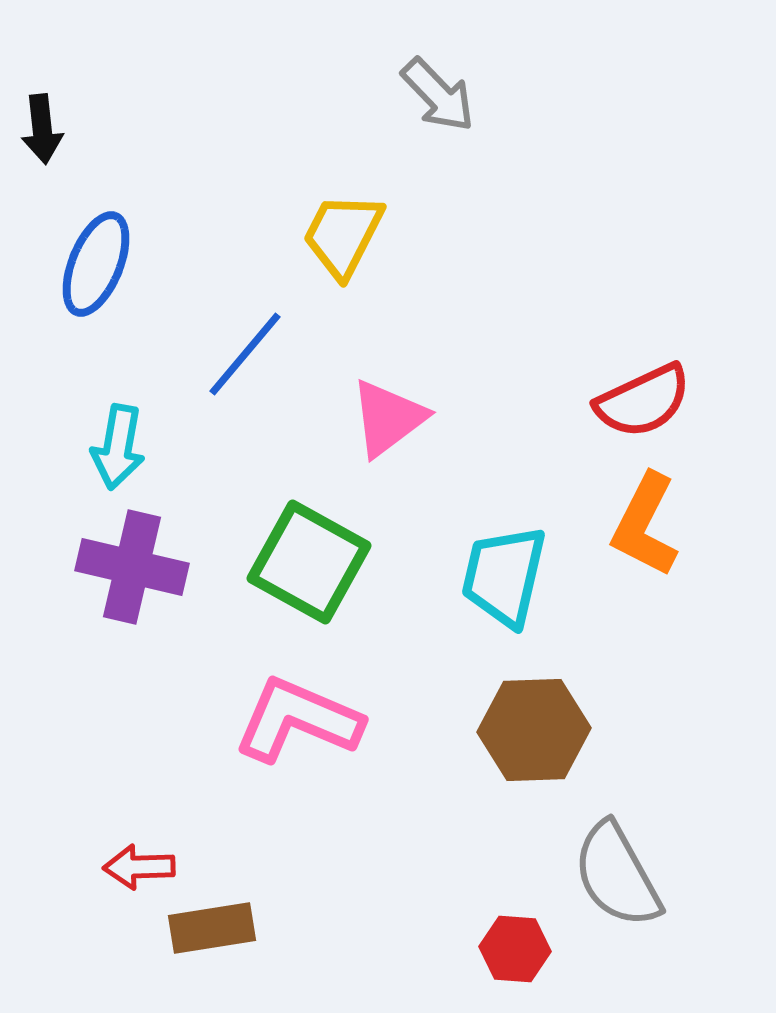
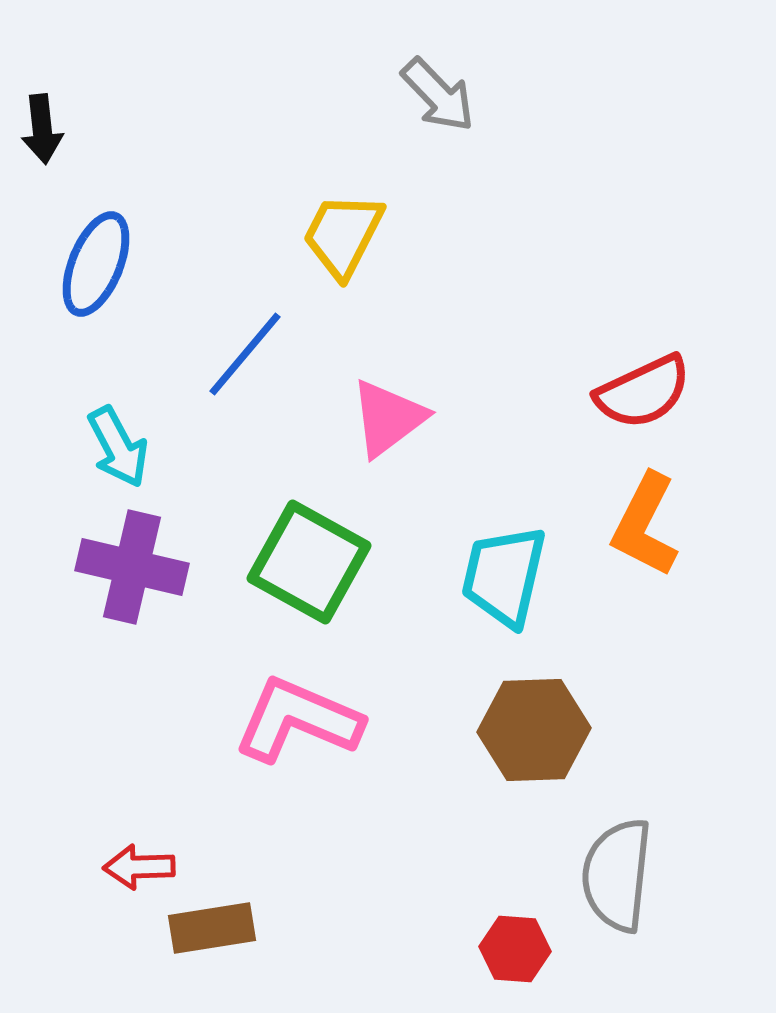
red semicircle: moved 9 px up
cyan arrow: rotated 38 degrees counterclockwise
gray semicircle: rotated 35 degrees clockwise
